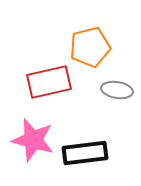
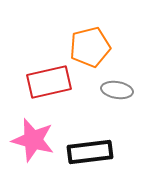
black rectangle: moved 5 px right, 1 px up
